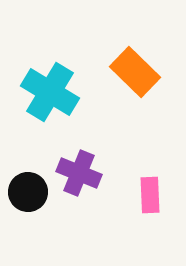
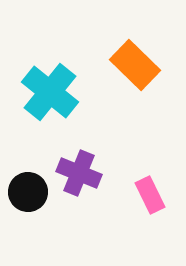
orange rectangle: moved 7 px up
cyan cross: rotated 8 degrees clockwise
pink rectangle: rotated 24 degrees counterclockwise
